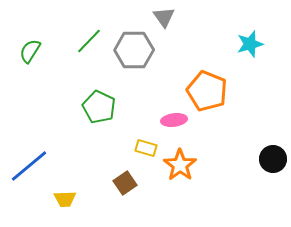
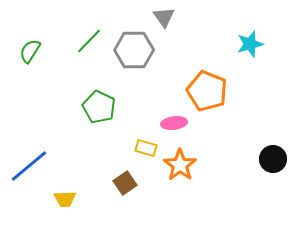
pink ellipse: moved 3 px down
